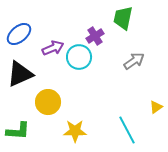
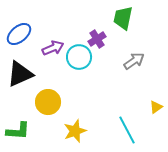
purple cross: moved 2 px right, 3 px down
yellow star: rotated 20 degrees counterclockwise
